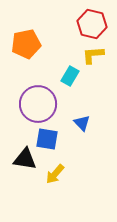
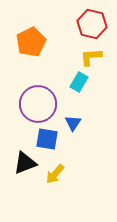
orange pentagon: moved 5 px right, 2 px up; rotated 16 degrees counterclockwise
yellow L-shape: moved 2 px left, 2 px down
cyan rectangle: moved 9 px right, 6 px down
blue triangle: moved 9 px left; rotated 18 degrees clockwise
black triangle: moved 4 px down; rotated 30 degrees counterclockwise
